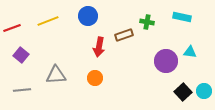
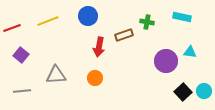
gray line: moved 1 px down
